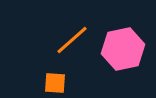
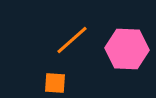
pink hexagon: moved 4 px right; rotated 15 degrees clockwise
